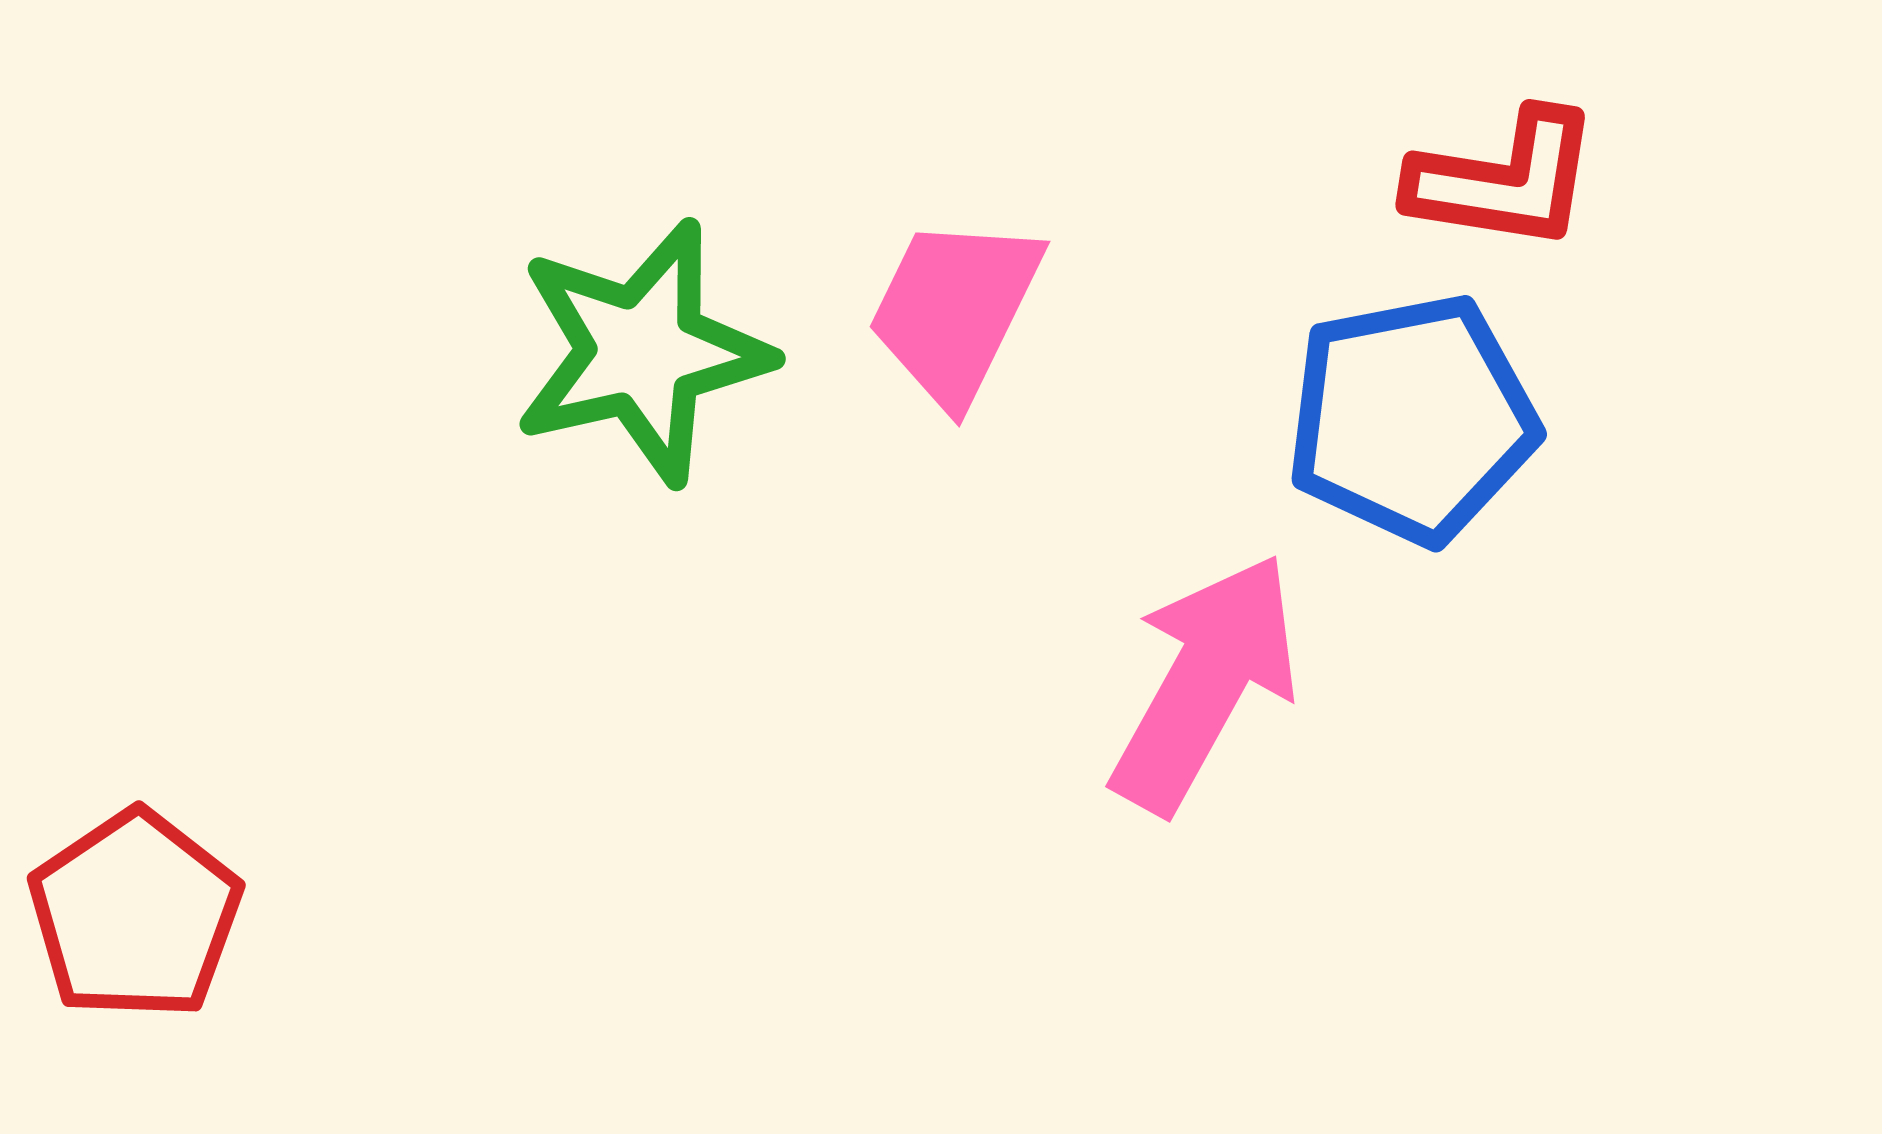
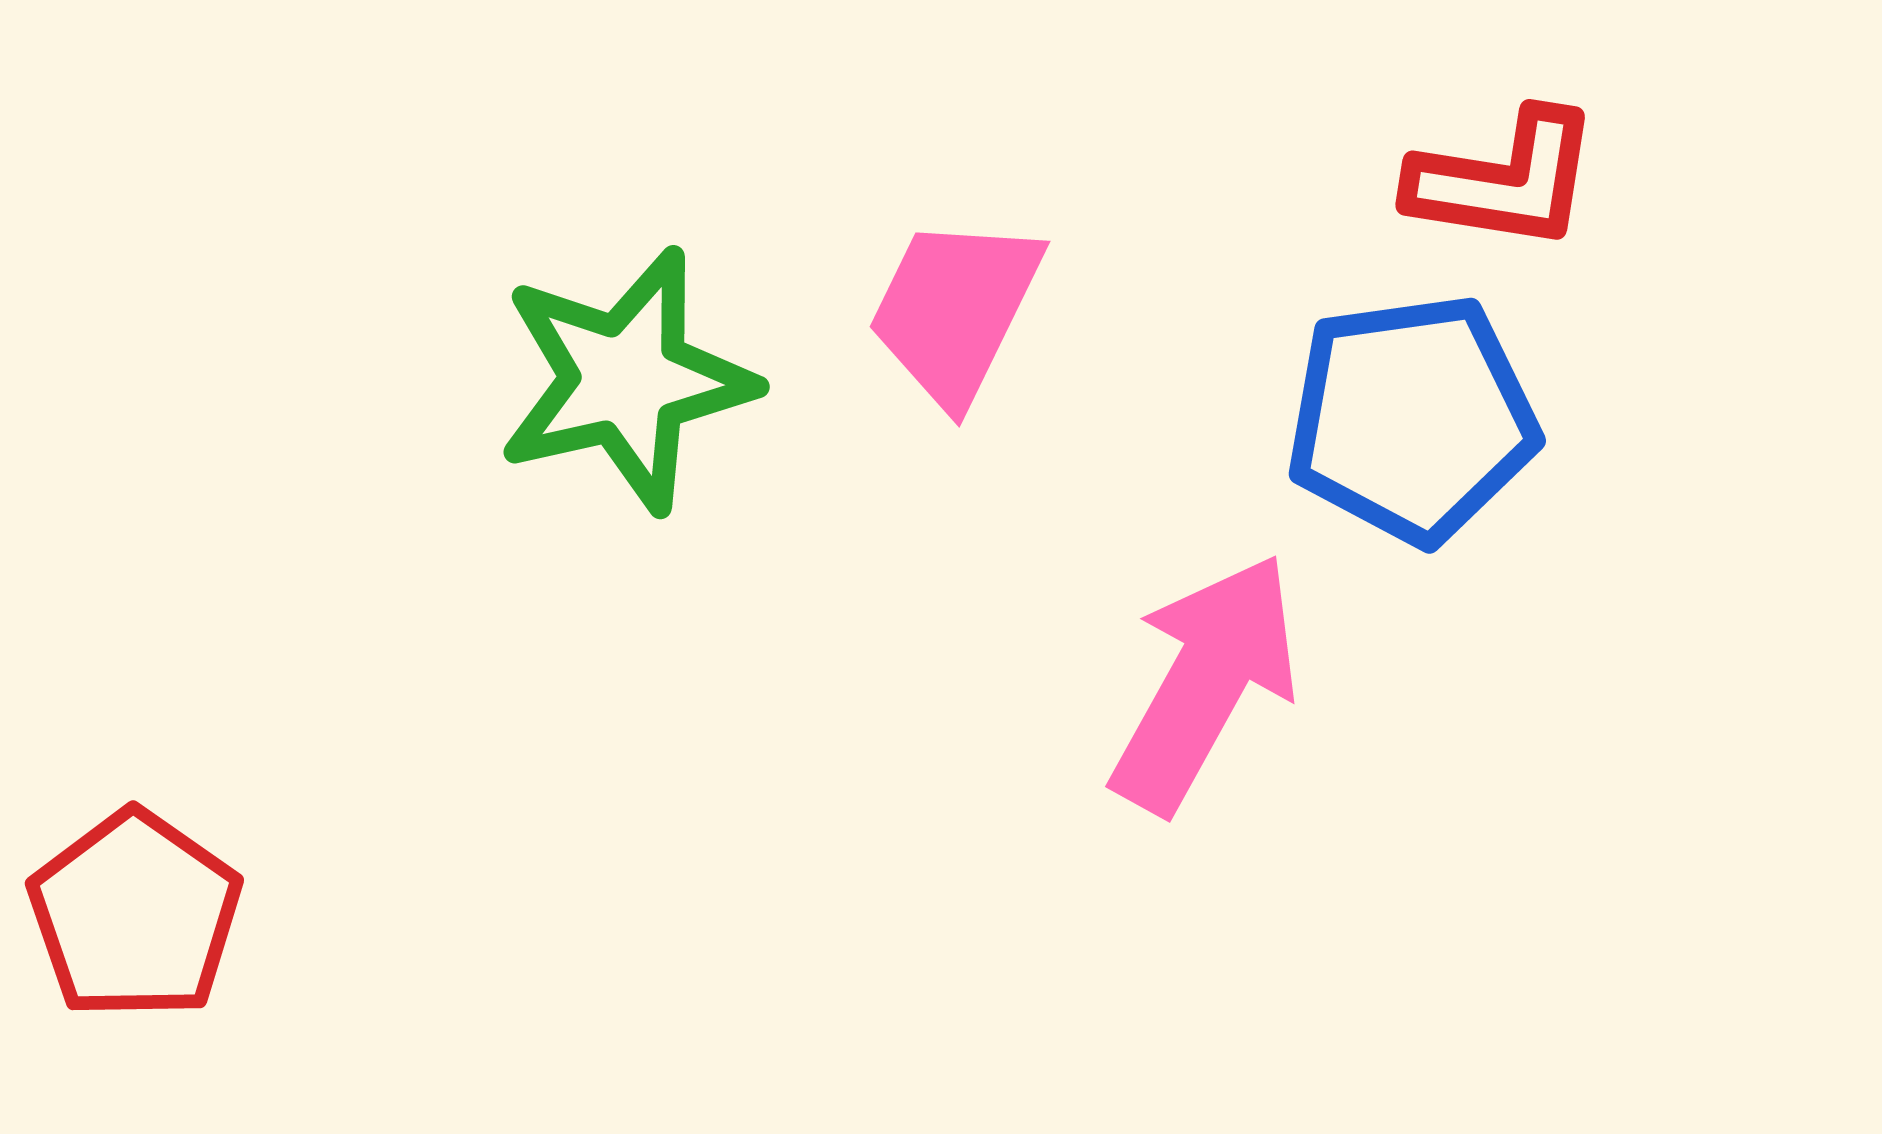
green star: moved 16 px left, 28 px down
blue pentagon: rotated 3 degrees clockwise
red pentagon: rotated 3 degrees counterclockwise
